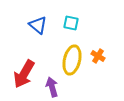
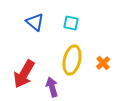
blue triangle: moved 3 px left, 3 px up
orange cross: moved 5 px right, 7 px down; rotated 16 degrees clockwise
